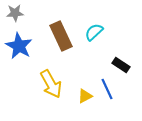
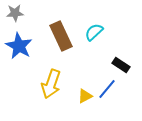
yellow arrow: rotated 48 degrees clockwise
blue line: rotated 65 degrees clockwise
